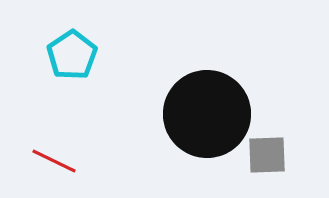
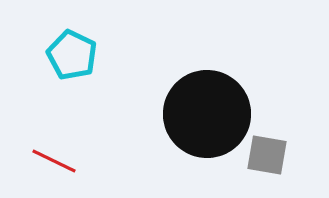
cyan pentagon: rotated 12 degrees counterclockwise
gray square: rotated 12 degrees clockwise
